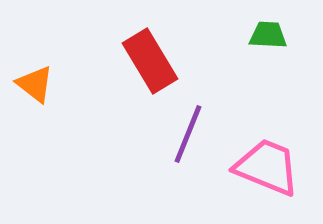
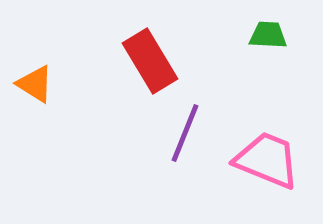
orange triangle: rotated 6 degrees counterclockwise
purple line: moved 3 px left, 1 px up
pink trapezoid: moved 7 px up
